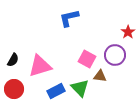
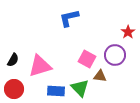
blue rectangle: rotated 30 degrees clockwise
